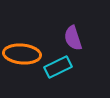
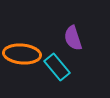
cyan rectangle: moved 1 px left; rotated 76 degrees clockwise
